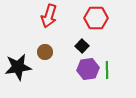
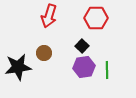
brown circle: moved 1 px left, 1 px down
purple hexagon: moved 4 px left, 2 px up
